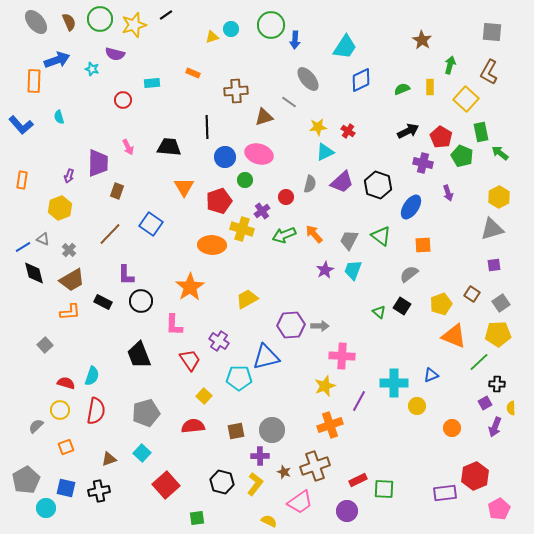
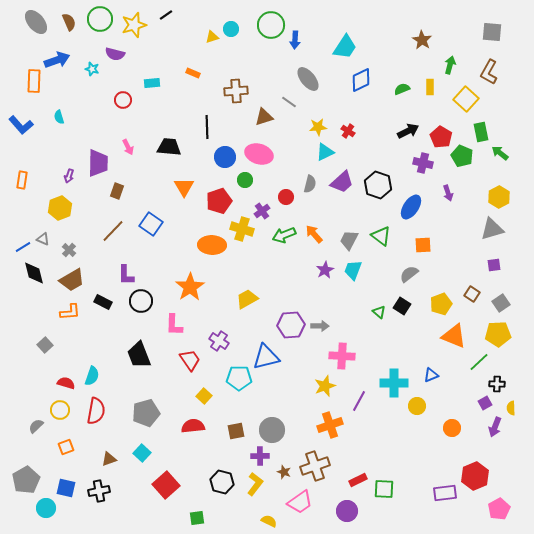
brown line at (110, 234): moved 3 px right, 3 px up
